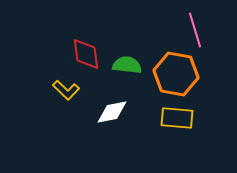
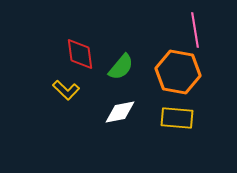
pink line: rotated 8 degrees clockwise
red diamond: moved 6 px left
green semicircle: moved 6 px left, 2 px down; rotated 124 degrees clockwise
orange hexagon: moved 2 px right, 2 px up
white diamond: moved 8 px right
